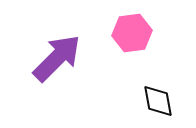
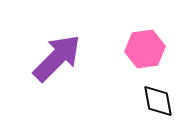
pink hexagon: moved 13 px right, 16 px down
